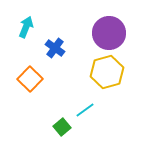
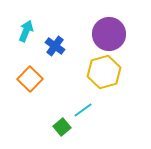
cyan arrow: moved 4 px down
purple circle: moved 1 px down
blue cross: moved 2 px up
yellow hexagon: moved 3 px left
cyan line: moved 2 px left
